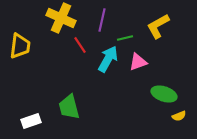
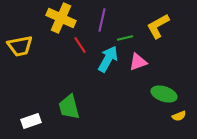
yellow trapezoid: rotated 72 degrees clockwise
